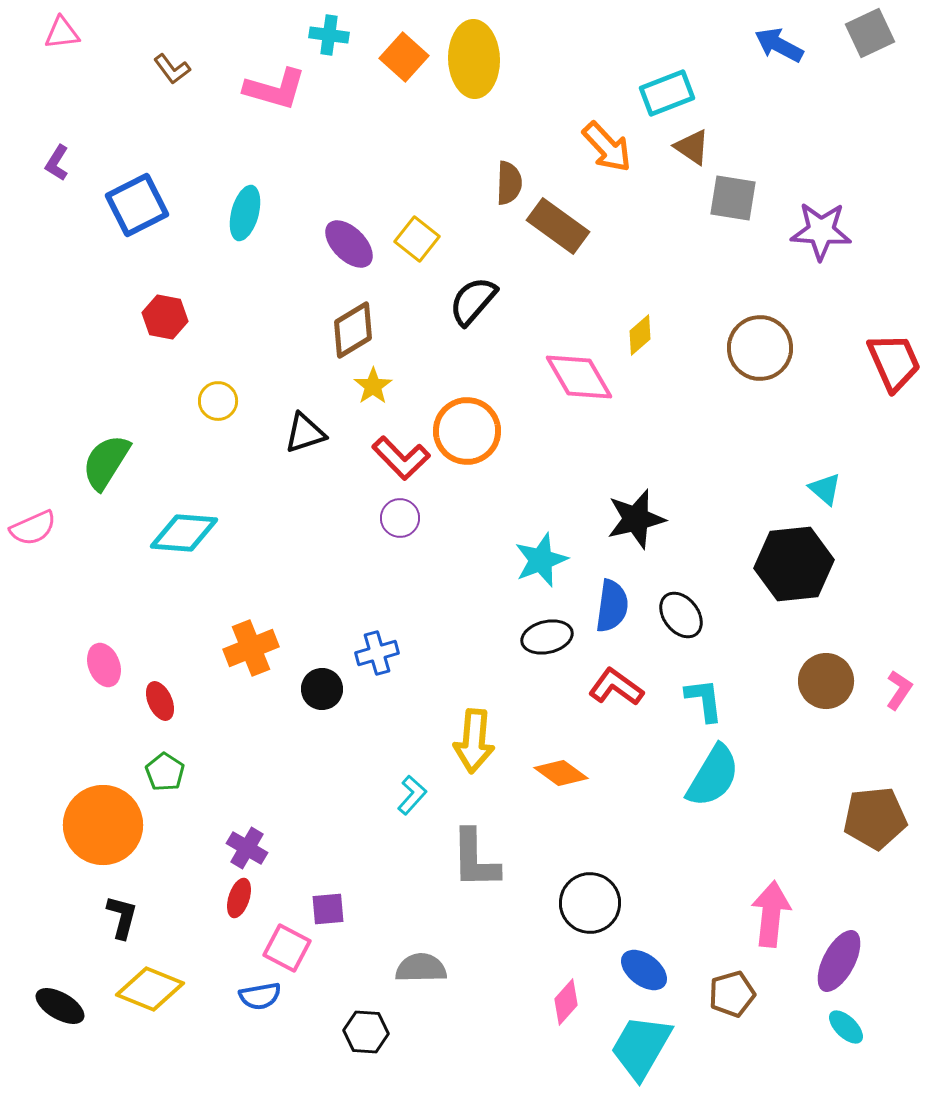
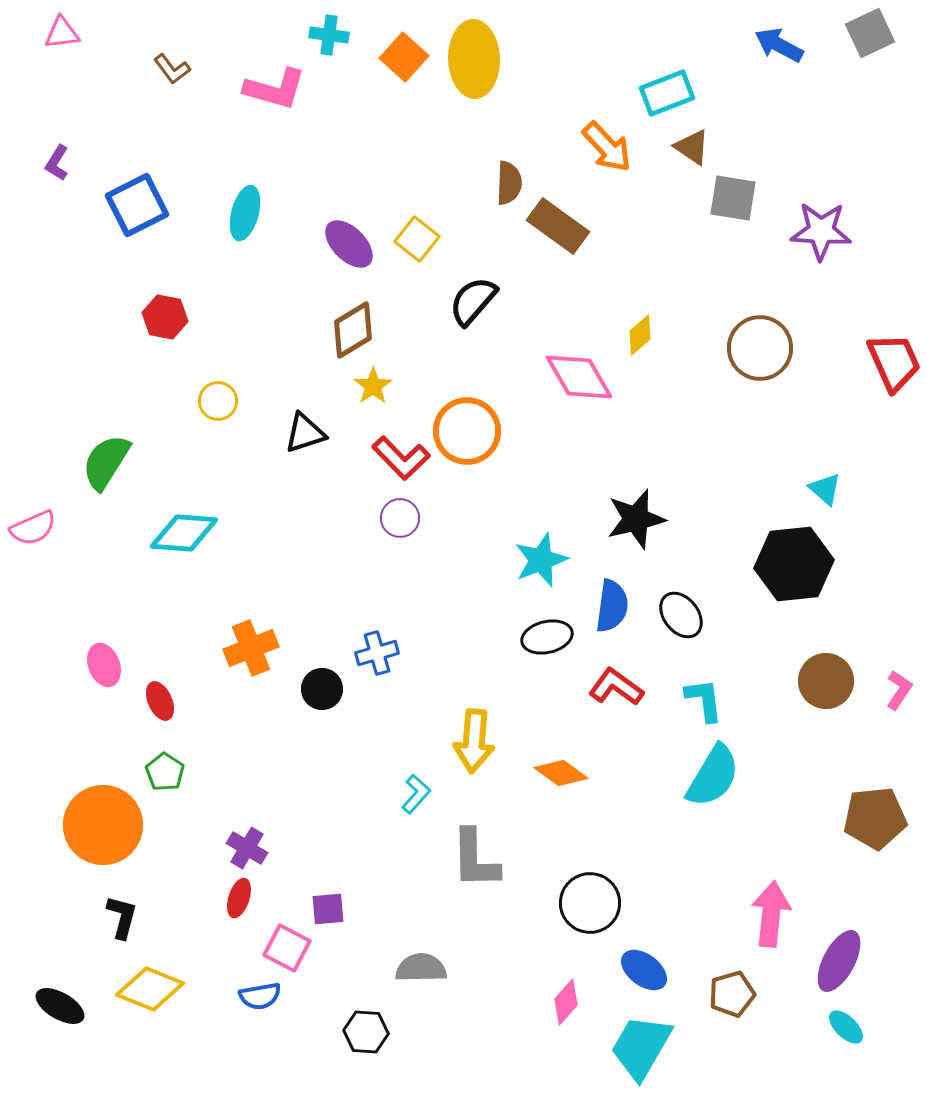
cyan L-shape at (412, 795): moved 4 px right, 1 px up
